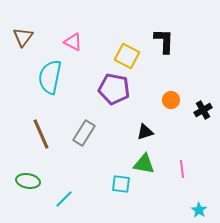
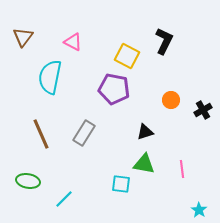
black L-shape: rotated 24 degrees clockwise
